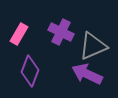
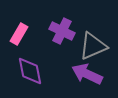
purple cross: moved 1 px right, 1 px up
purple diamond: rotated 32 degrees counterclockwise
